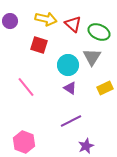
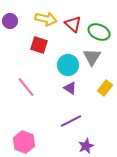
yellow rectangle: rotated 28 degrees counterclockwise
